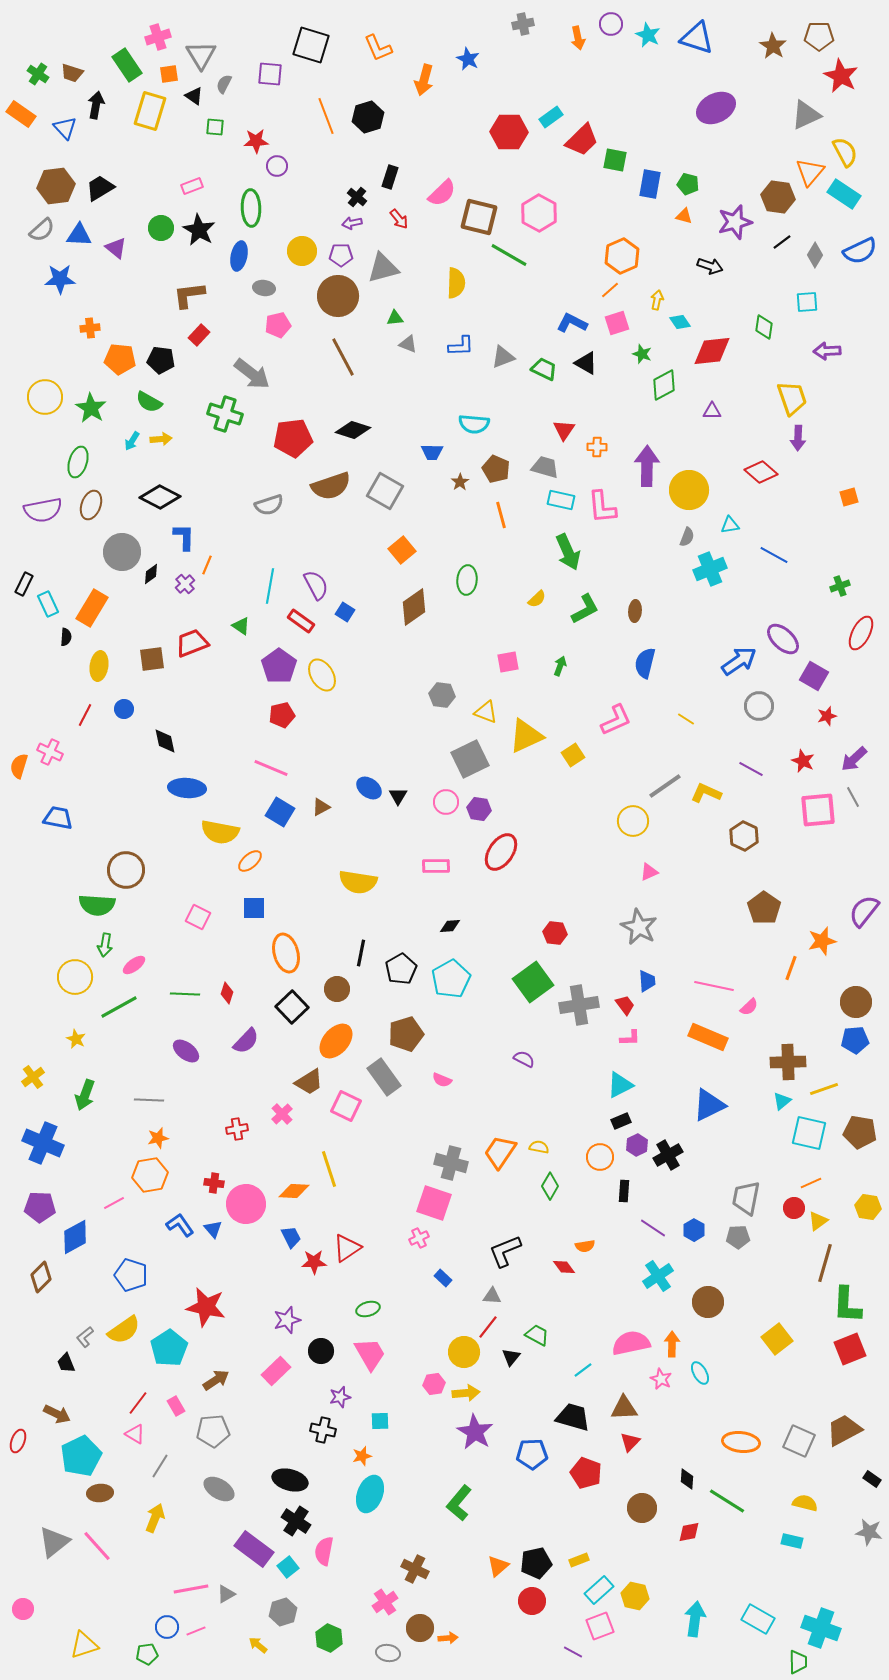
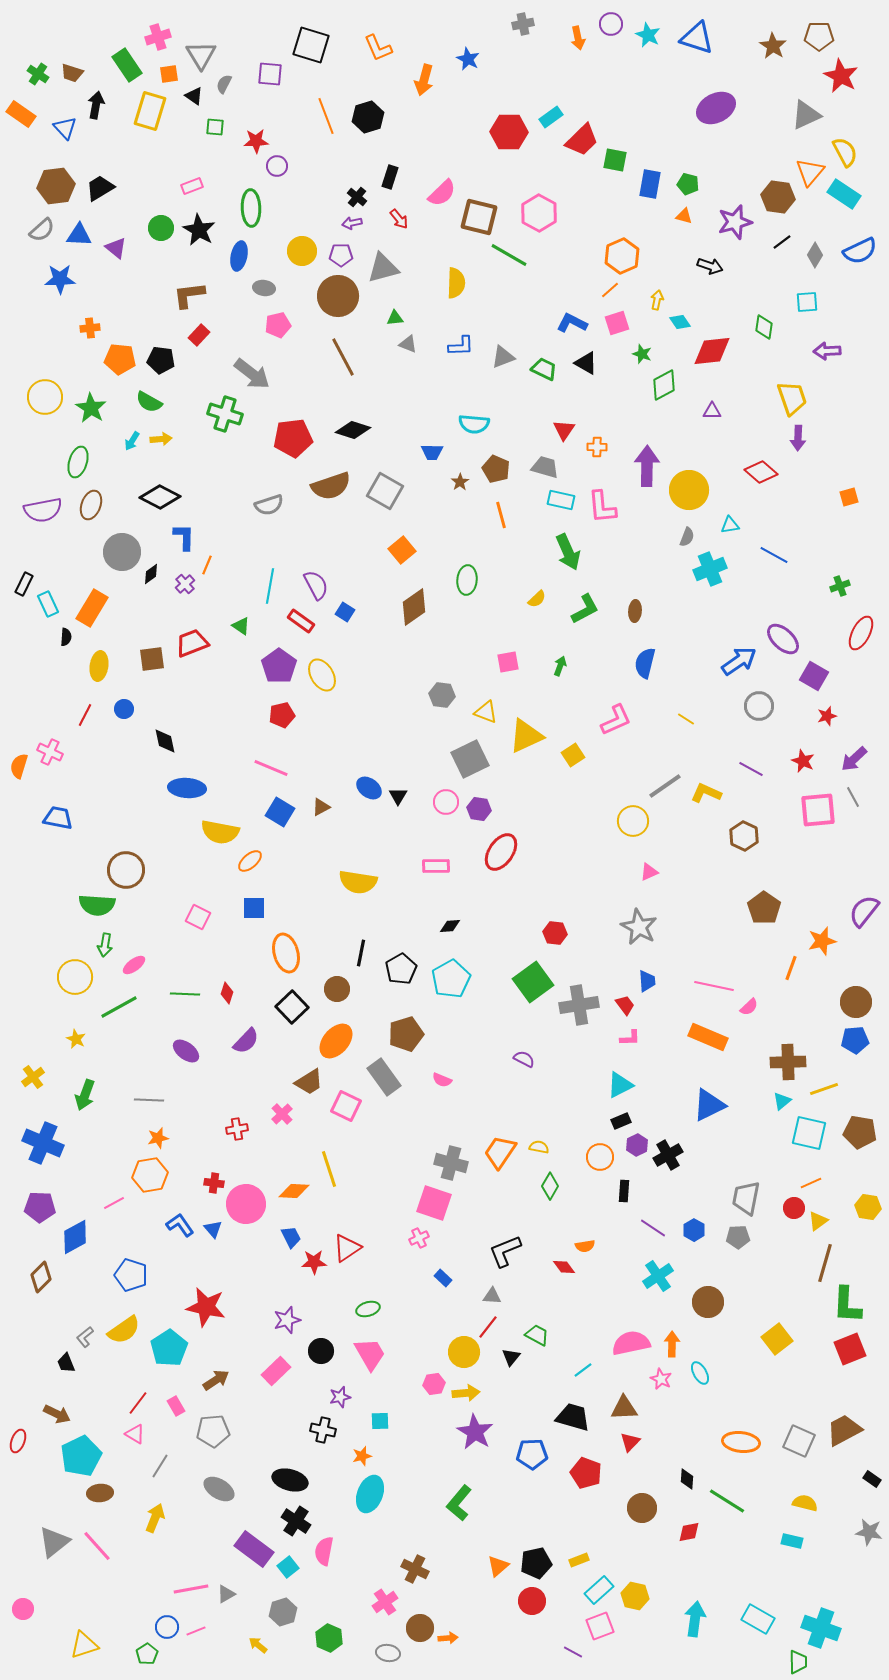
green pentagon at (147, 1654): rotated 25 degrees counterclockwise
